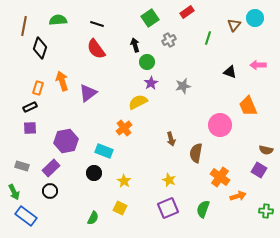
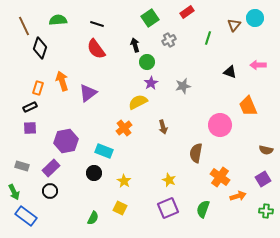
brown line at (24, 26): rotated 36 degrees counterclockwise
brown arrow at (171, 139): moved 8 px left, 12 px up
purple square at (259, 170): moved 4 px right, 9 px down; rotated 28 degrees clockwise
